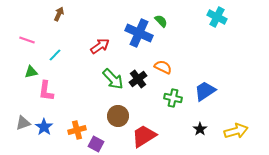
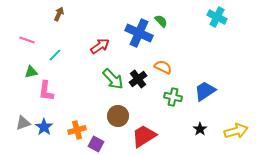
green cross: moved 1 px up
